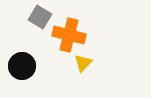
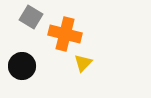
gray square: moved 9 px left
orange cross: moved 4 px left, 1 px up
